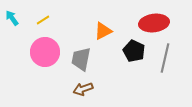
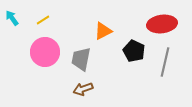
red ellipse: moved 8 px right, 1 px down
gray line: moved 4 px down
